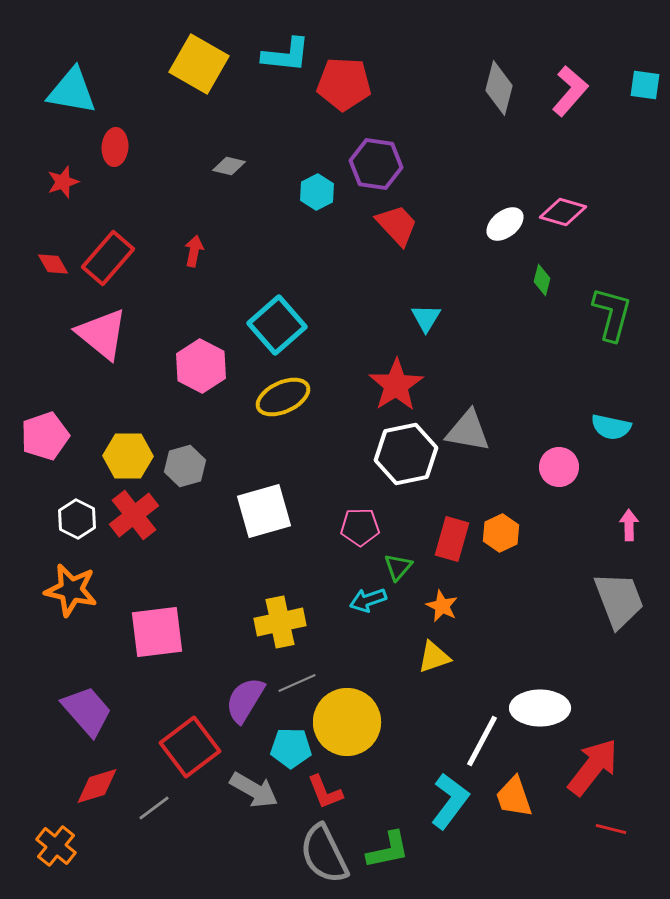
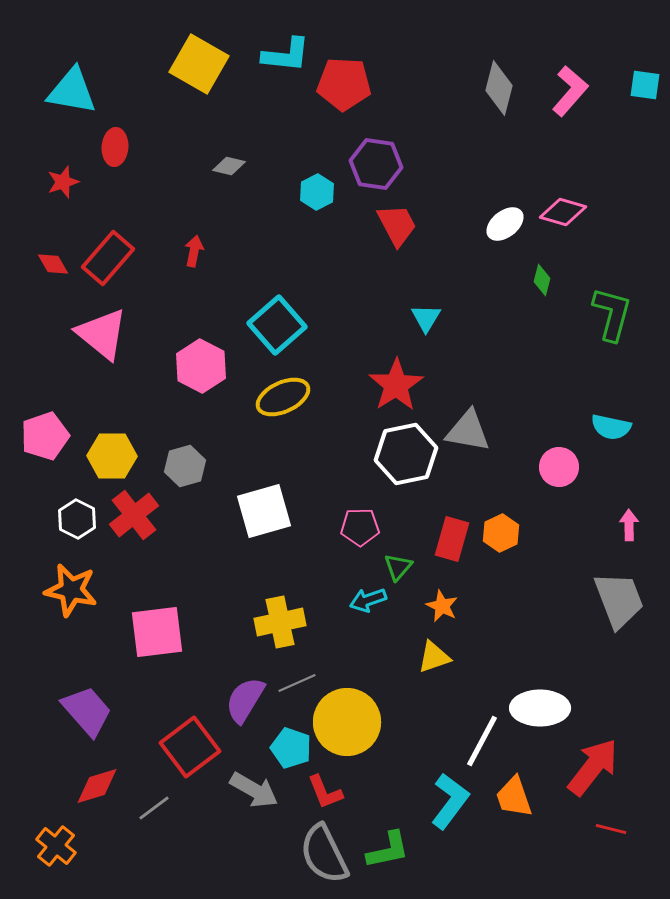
red trapezoid at (397, 225): rotated 15 degrees clockwise
yellow hexagon at (128, 456): moved 16 px left
cyan pentagon at (291, 748): rotated 18 degrees clockwise
